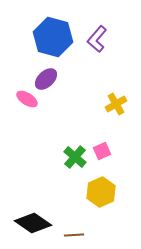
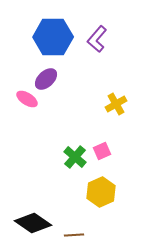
blue hexagon: rotated 15 degrees counterclockwise
